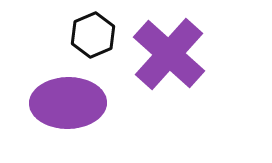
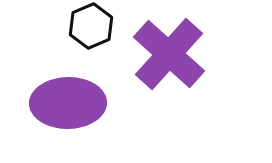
black hexagon: moved 2 px left, 9 px up
